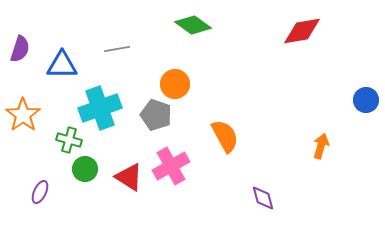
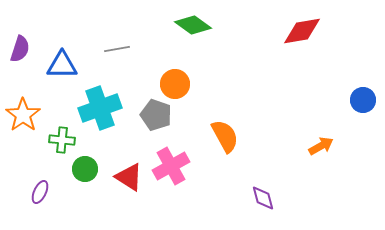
blue circle: moved 3 px left
green cross: moved 7 px left; rotated 10 degrees counterclockwise
orange arrow: rotated 45 degrees clockwise
